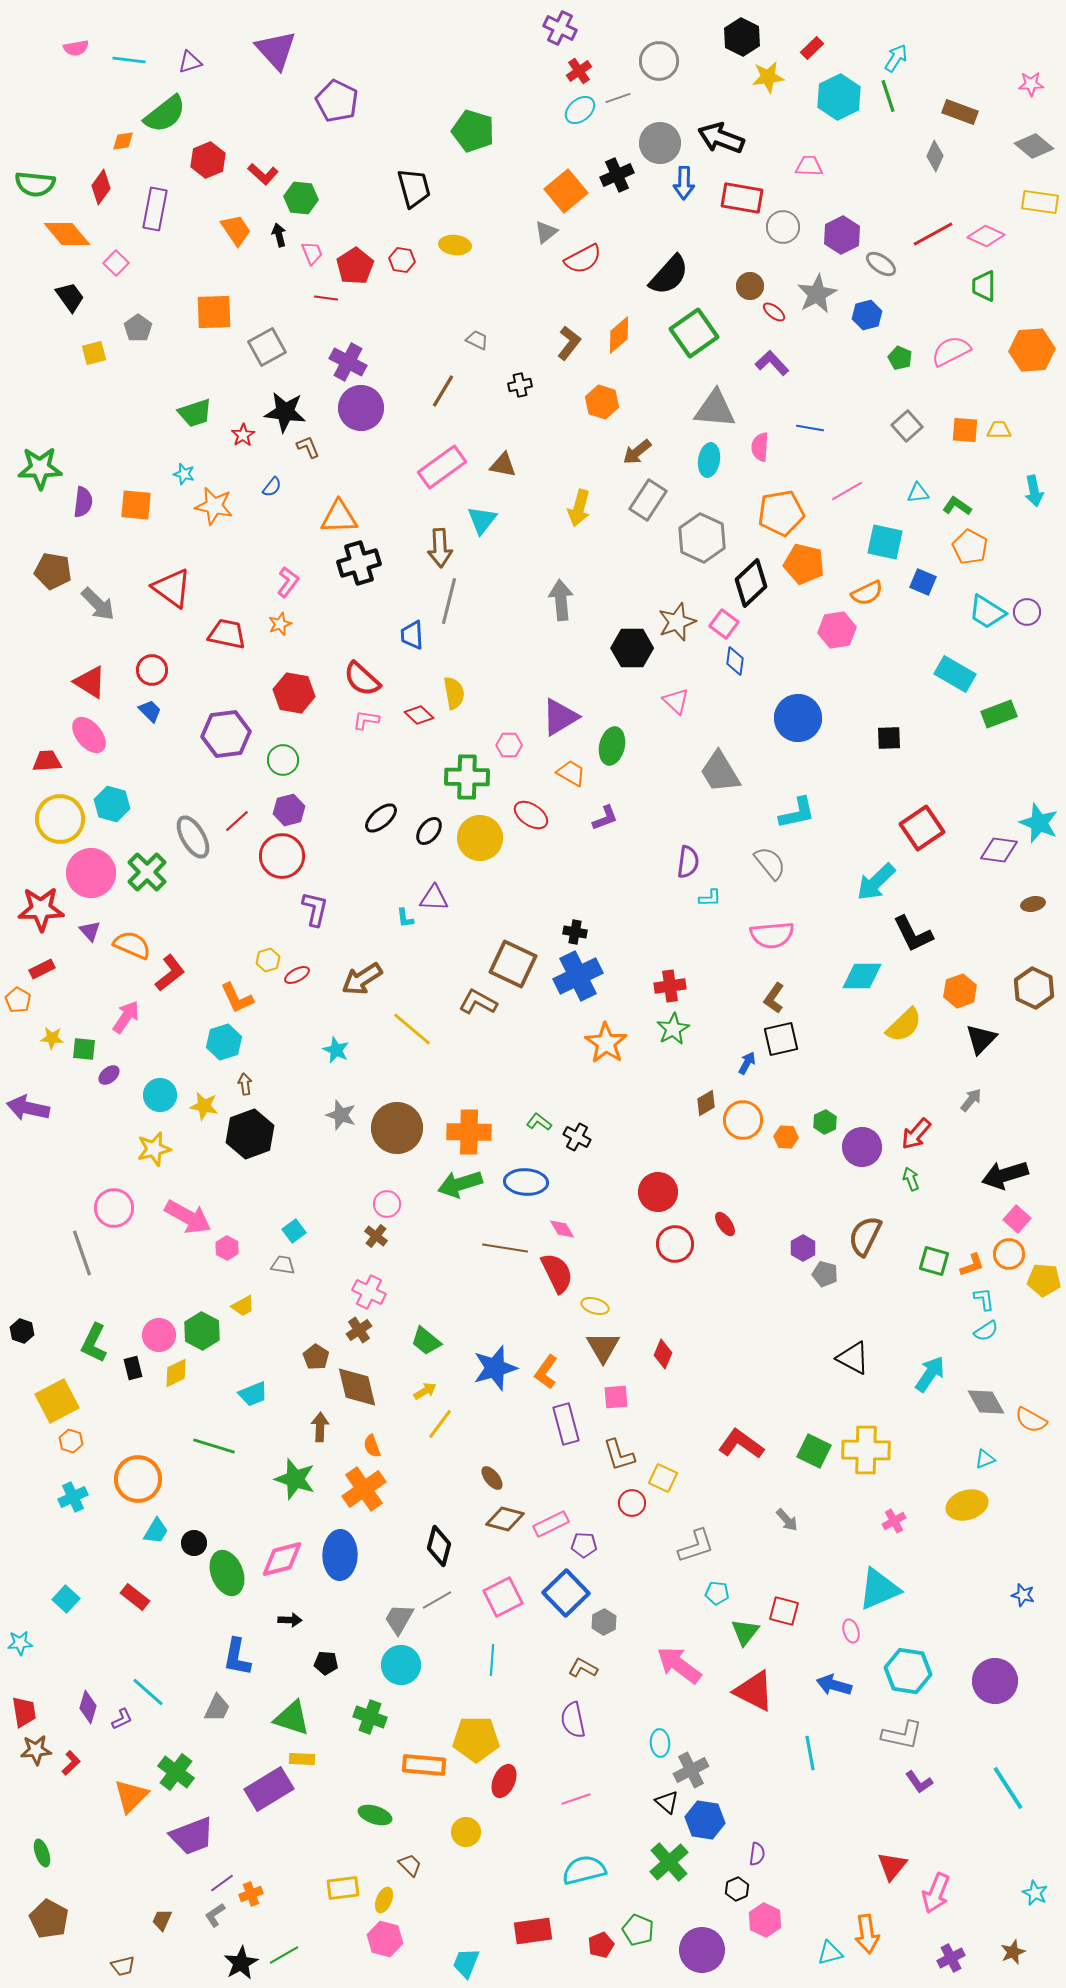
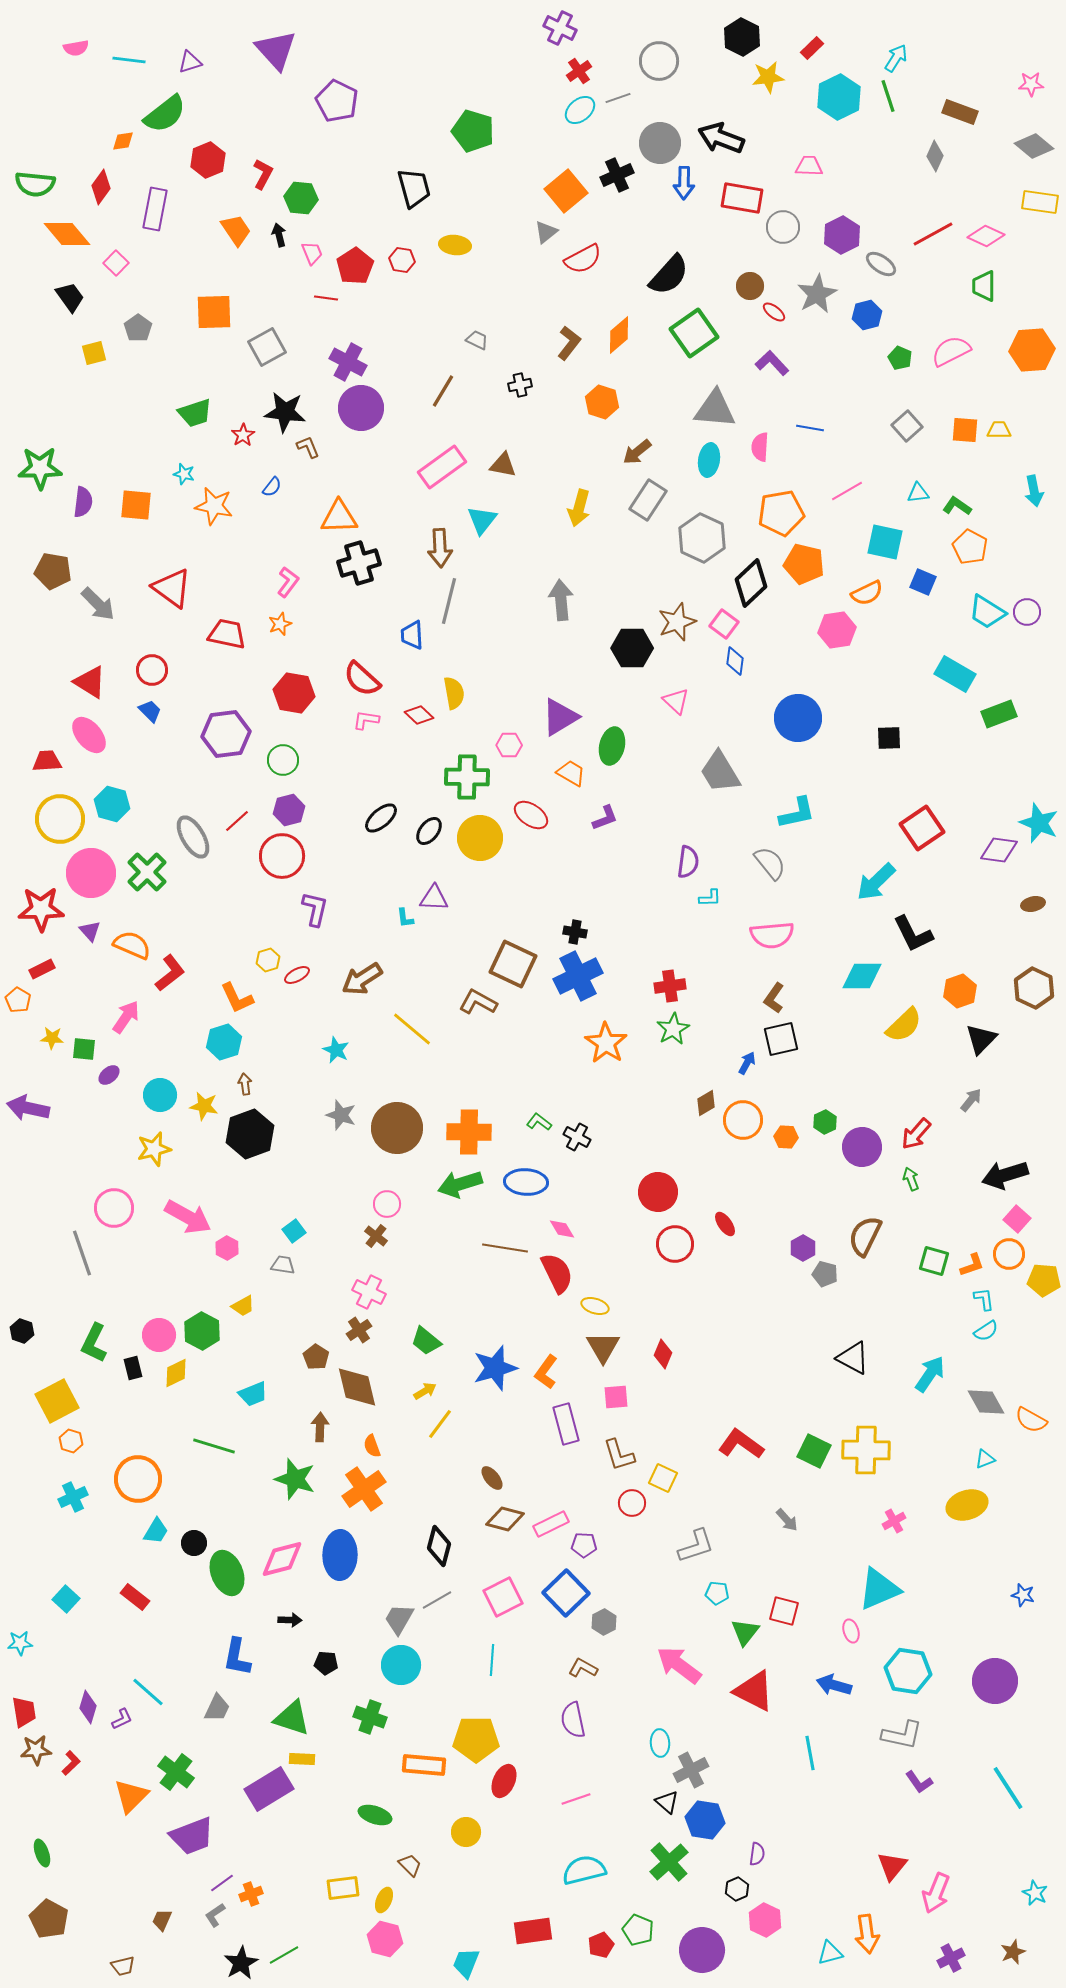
red L-shape at (263, 174): rotated 104 degrees counterclockwise
